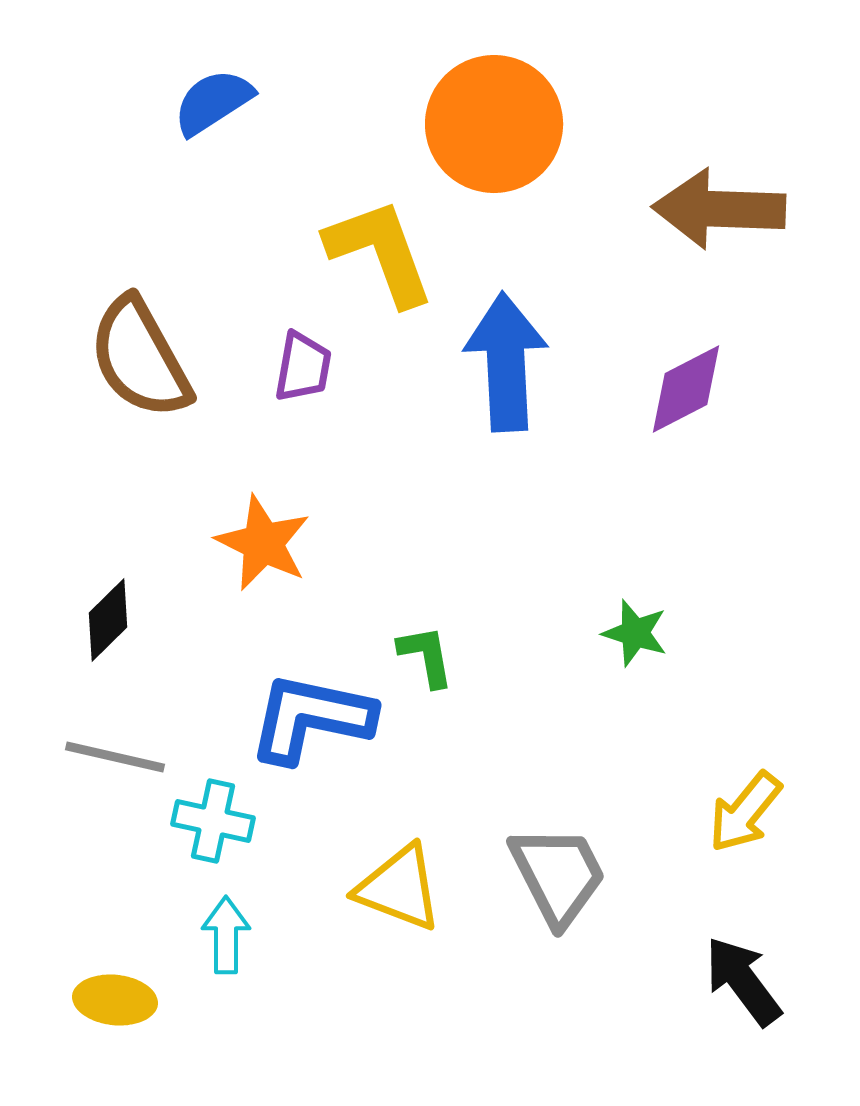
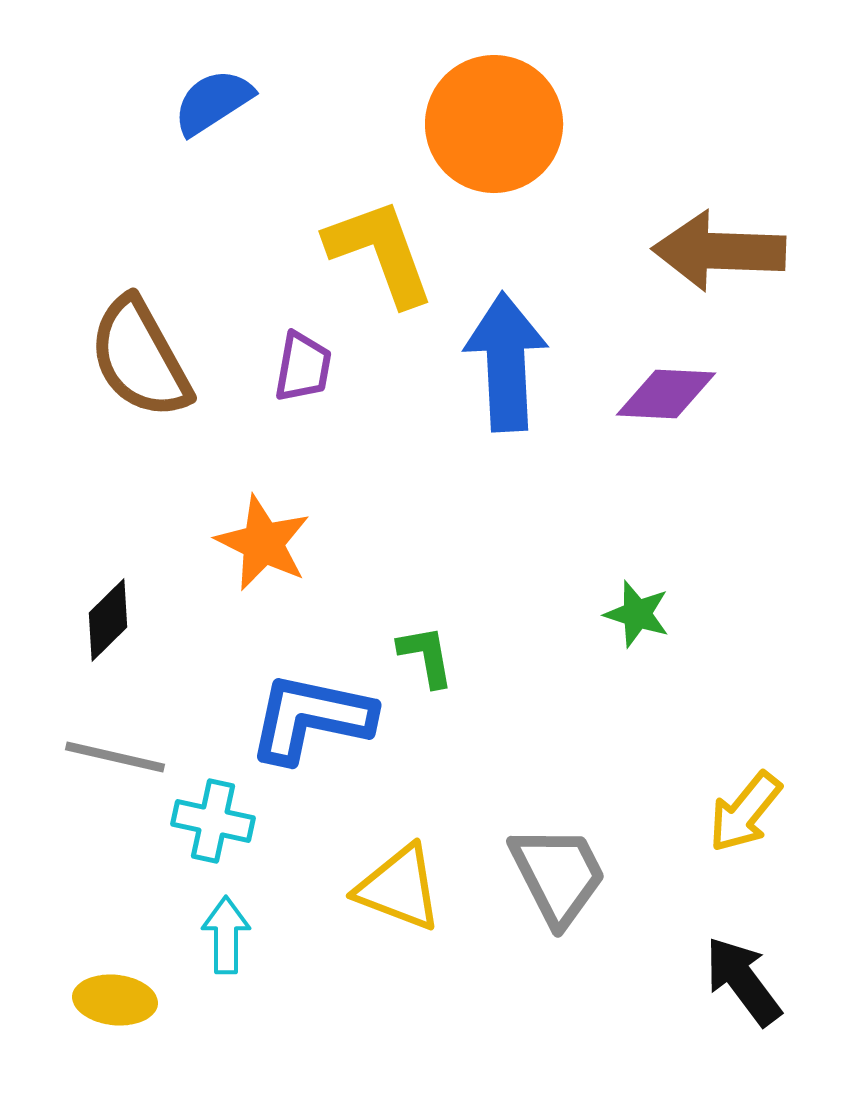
brown arrow: moved 42 px down
purple diamond: moved 20 px left, 5 px down; rotated 30 degrees clockwise
green star: moved 2 px right, 19 px up
